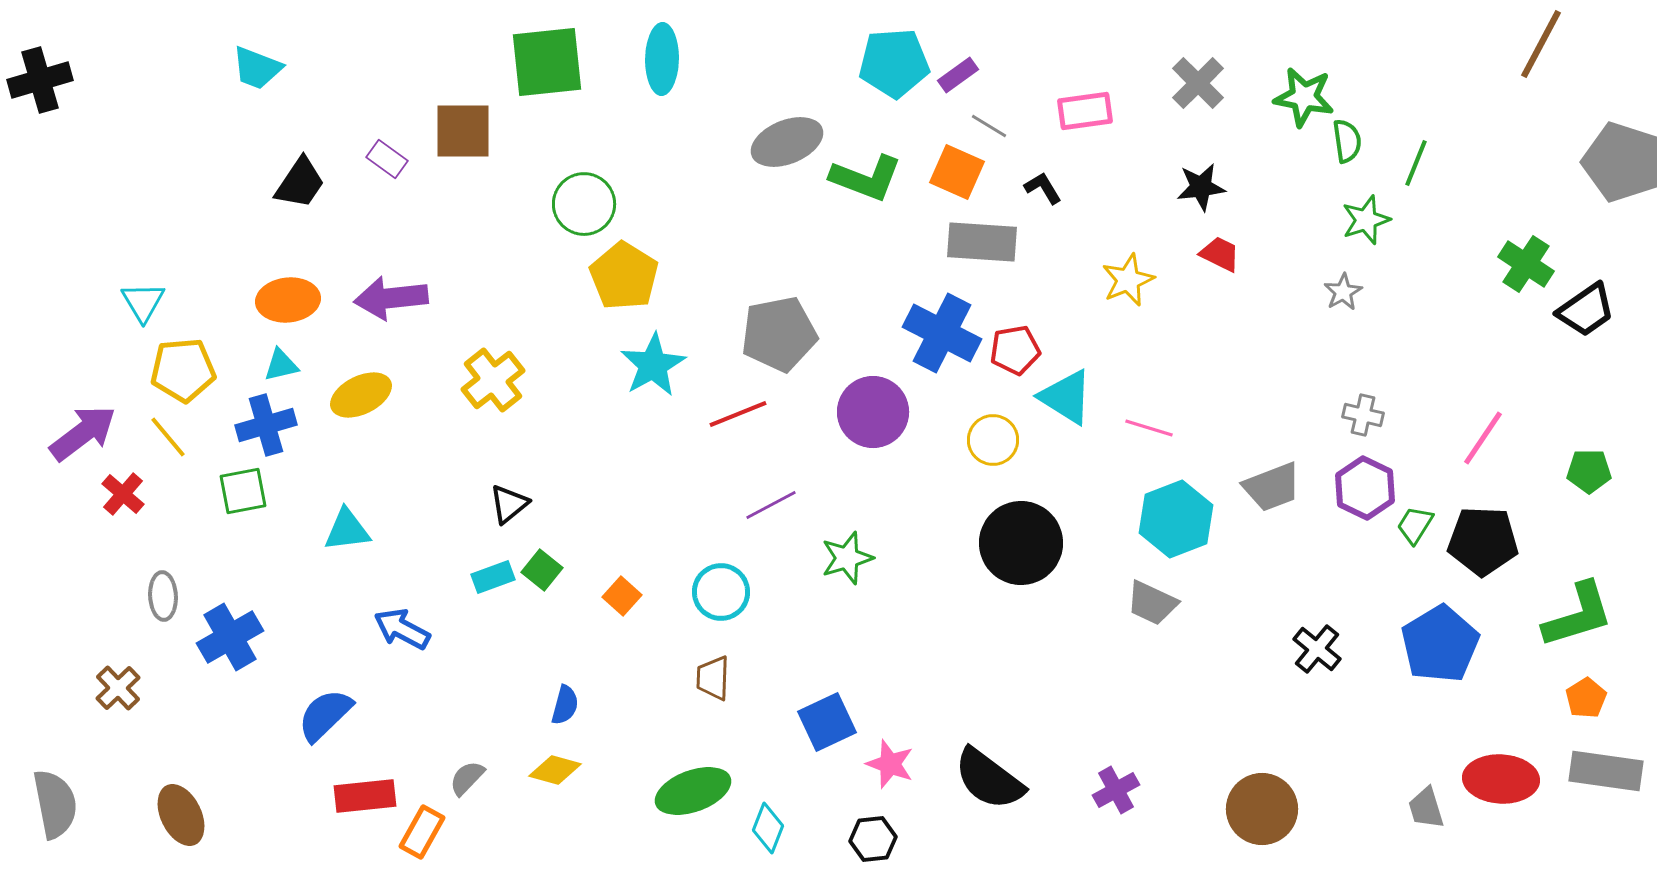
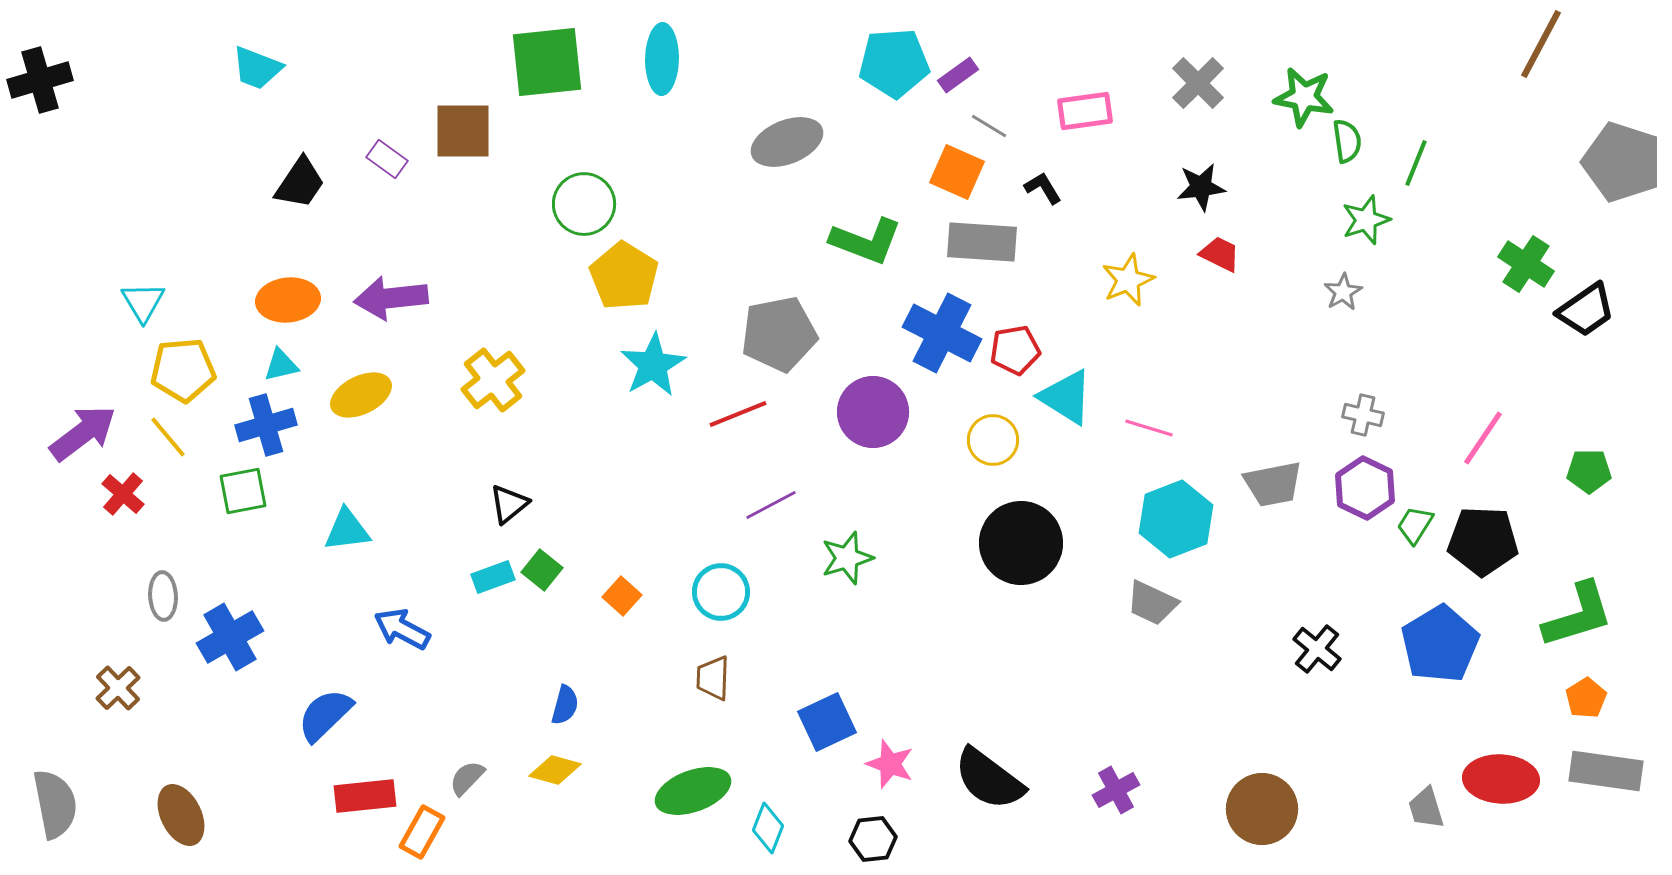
green L-shape at (866, 178): moved 63 px down
gray trapezoid at (1272, 487): moved 1 px right, 3 px up; rotated 10 degrees clockwise
